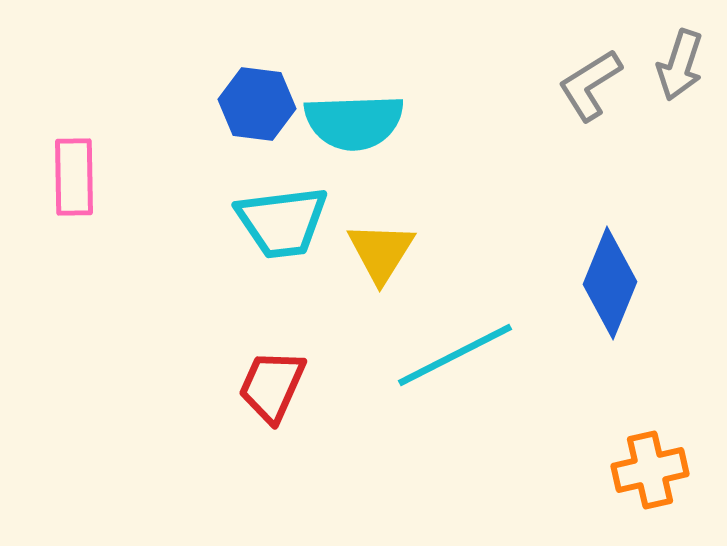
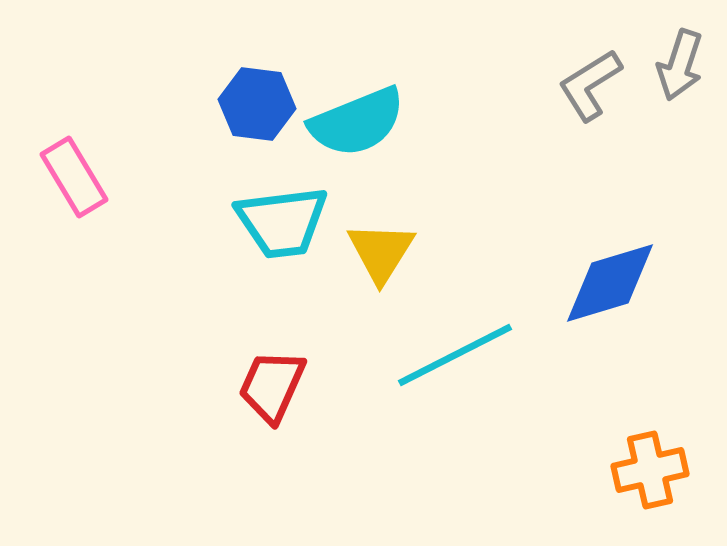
cyan semicircle: moved 3 px right; rotated 20 degrees counterclockwise
pink rectangle: rotated 30 degrees counterclockwise
blue diamond: rotated 51 degrees clockwise
